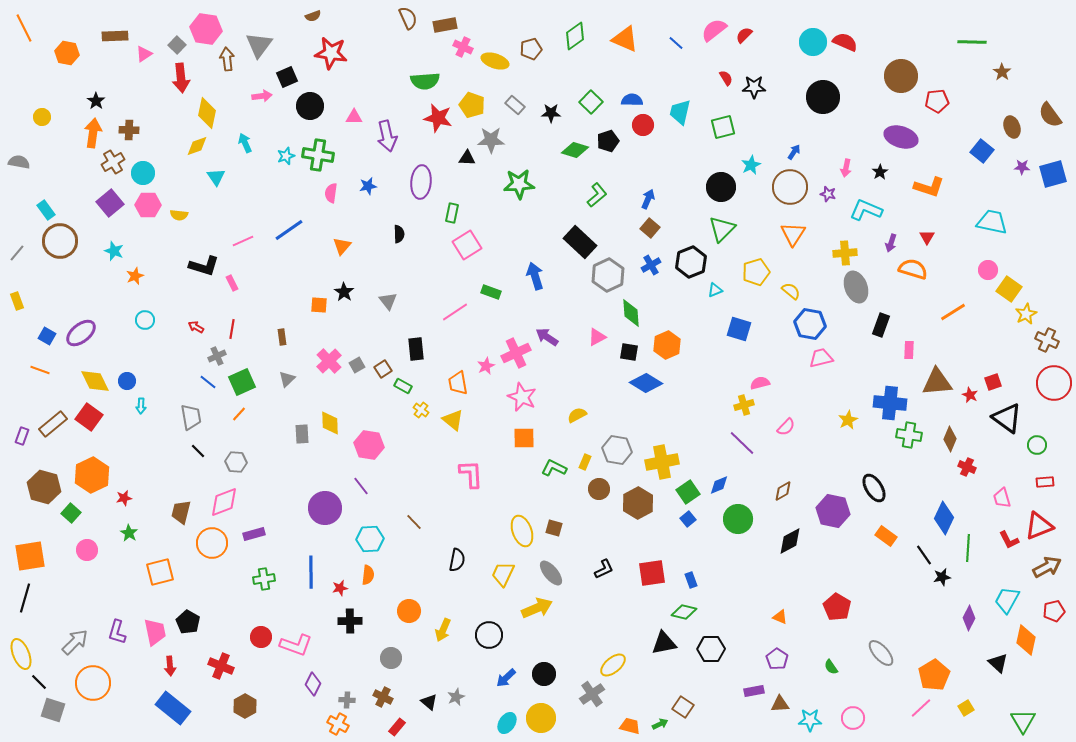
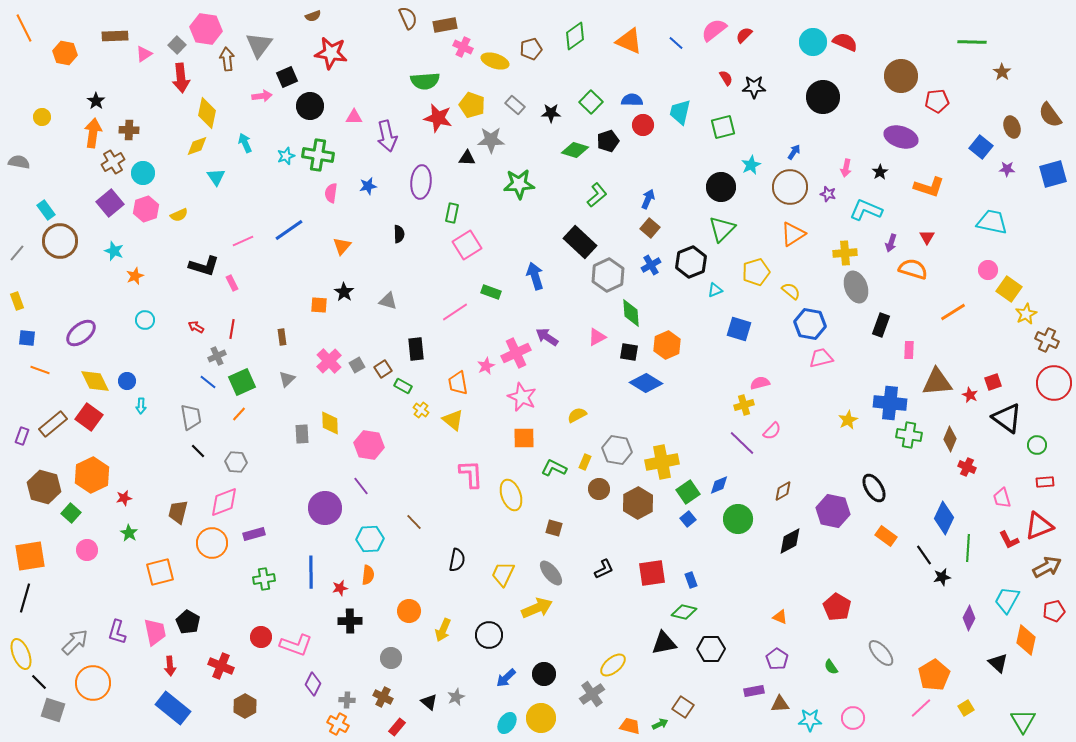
orange triangle at (625, 39): moved 4 px right, 2 px down
orange hexagon at (67, 53): moved 2 px left
blue square at (982, 151): moved 1 px left, 4 px up
purple star at (1022, 167): moved 15 px left, 2 px down
pink hexagon at (148, 205): moved 2 px left, 4 px down; rotated 20 degrees counterclockwise
yellow semicircle at (179, 215): rotated 30 degrees counterclockwise
orange triangle at (793, 234): rotated 24 degrees clockwise
gray triangle at (388, 301): rotated 36 degrees counterclockwise
blue square at (47, 336): moved 20 px left, 2 px down; rotated 24 degrees counterclockwise
pink semicircle at (786, 427): moved 14 px left, 4 px down
brown trapezoid at (181, 512): moved 3 px left
yellow ellipse at (522, 531): moved 11 px left, 36 px up
